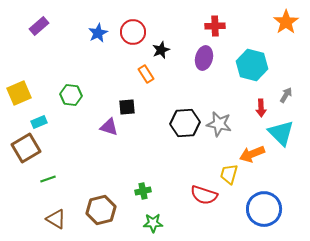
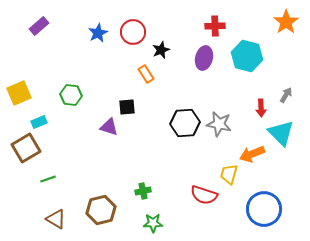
cyan hexagon: moved 5 px left, 9 px up
